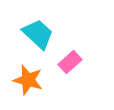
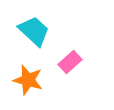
cyan trapezoid: moved 4 px left, 3 px up
